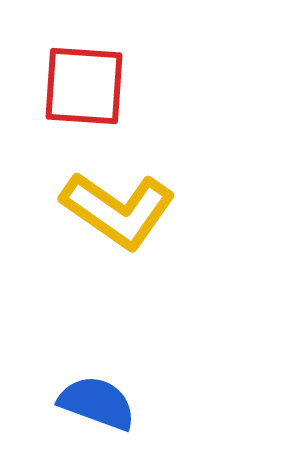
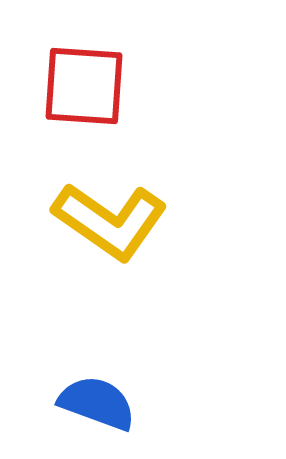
yellow L-shape: moved 8 px left, 11 px down
